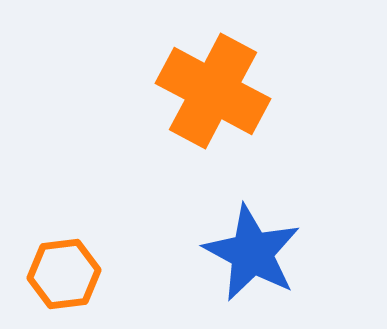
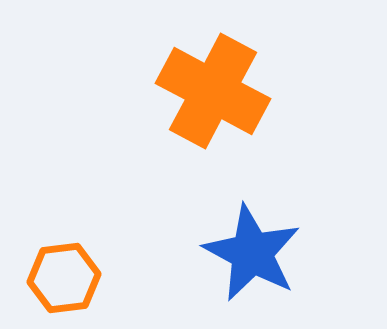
orange hexagon: moved 4 px down
